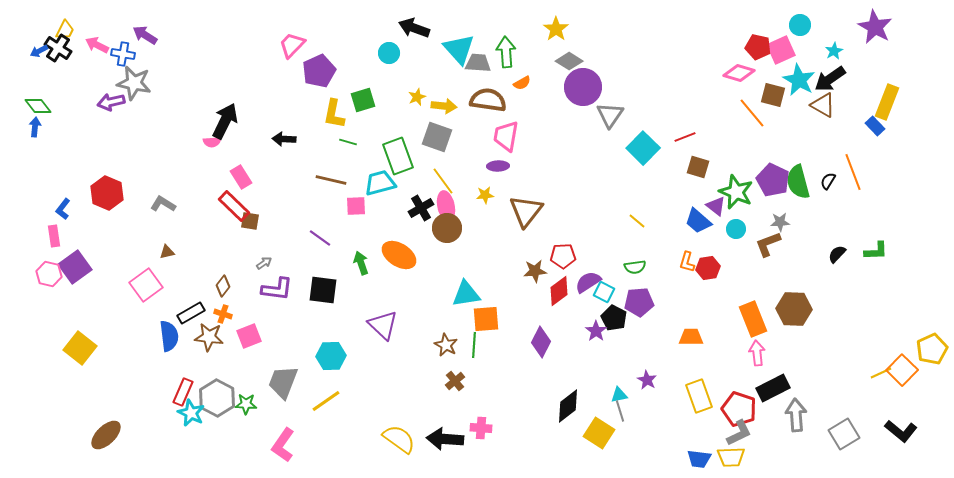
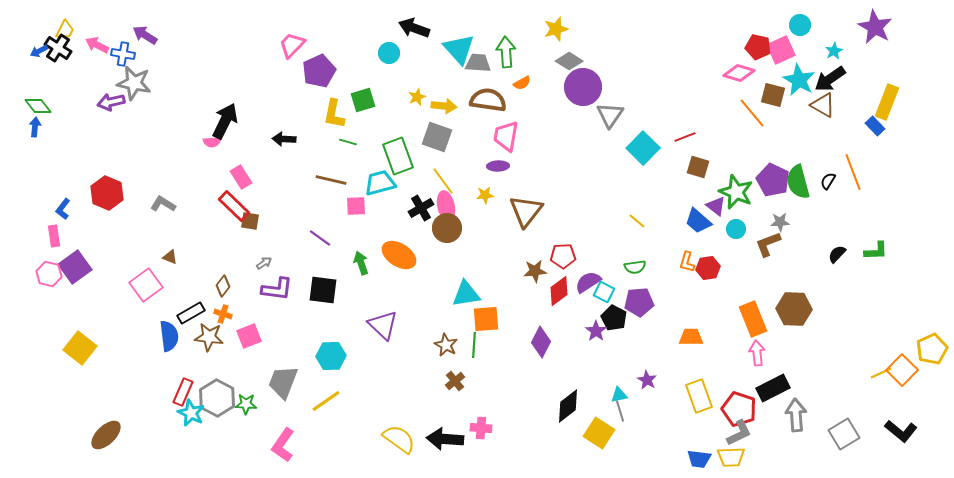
yellow star at (556, 29): rotated 20 degrees clockwise
brown triangle at (167, 252): moved 3 px right, 5 px down; rotated 35 degrees clockwise
